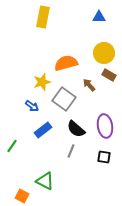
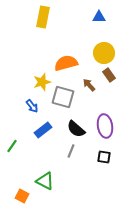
brown rectangle: rotated 24 degrees clockwise
gray square: moved 1 px left, 2 px up; rotated 20 degrees counterclockwise
blue arrow: rotated 16 degrees clockwise
